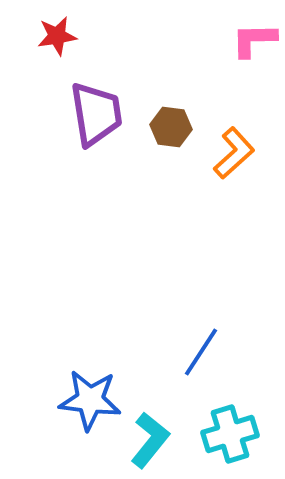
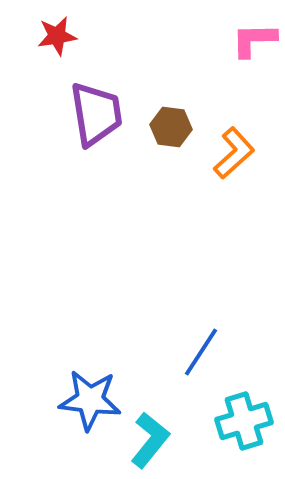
cyan cross: moved 14 px right, 13 px up
